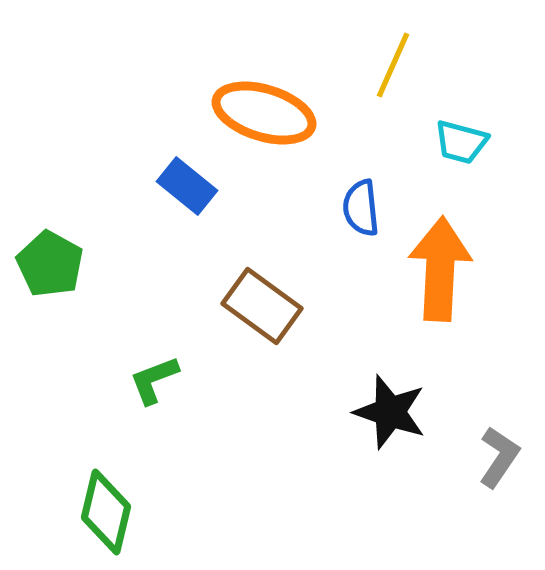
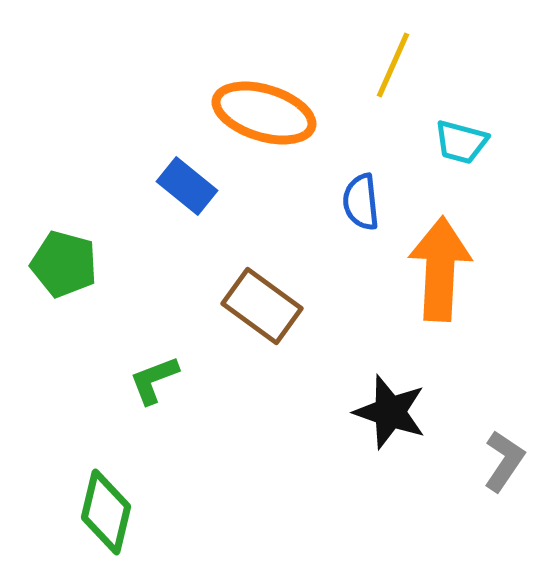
blue semicircle: moved 6 px up
green pentagon: moved 14 px right; rotated 14 degrees counterclockwise
gray L-shape: moved 5 px right, 4 px down
